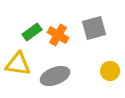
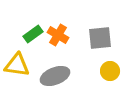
gray square: moved 6 px right, 10 px down; rotated 10 degrees clockwise
green rectangle: moved 1 px right, 2 px down
yellow triangle: moved 1 px left, 1 px down
